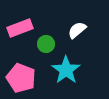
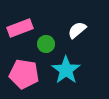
pink pentagon: moved 3 px right, 4 px up; rotated 12 degrees counterclockwise
